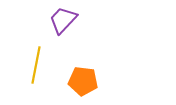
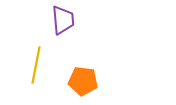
purple trapezoid: rotated 132 degrees clockwise
